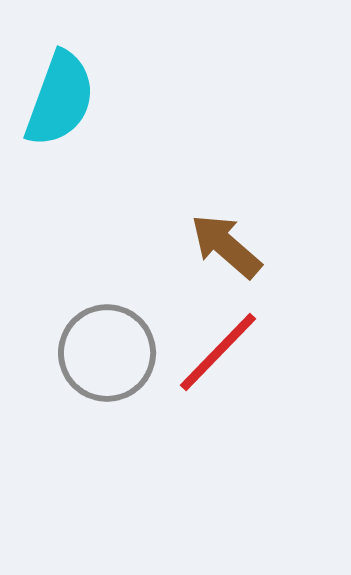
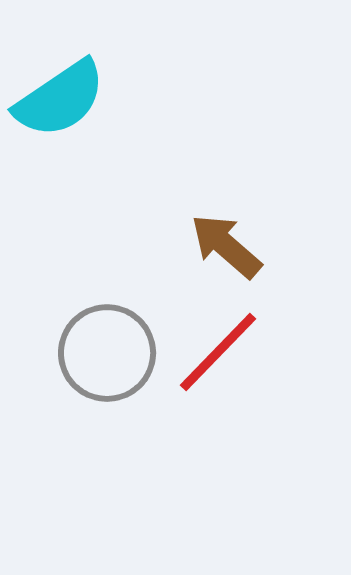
cyan semicircle: rotated 36 degrees clockwise
